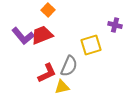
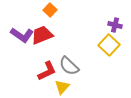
orange square: moved 2 px right
purple L-shape: moved 1 px left, 1 px up; rotated 15 degrees counterclockwise
yellow square: moved 18 px right; rotated 30 degrees counterclockwise
gray semicircle: rotated 110 degrees clockwise
red L-shape: moved 2 px up
yellow triangle: rotated 35 degrees counterclockwise
